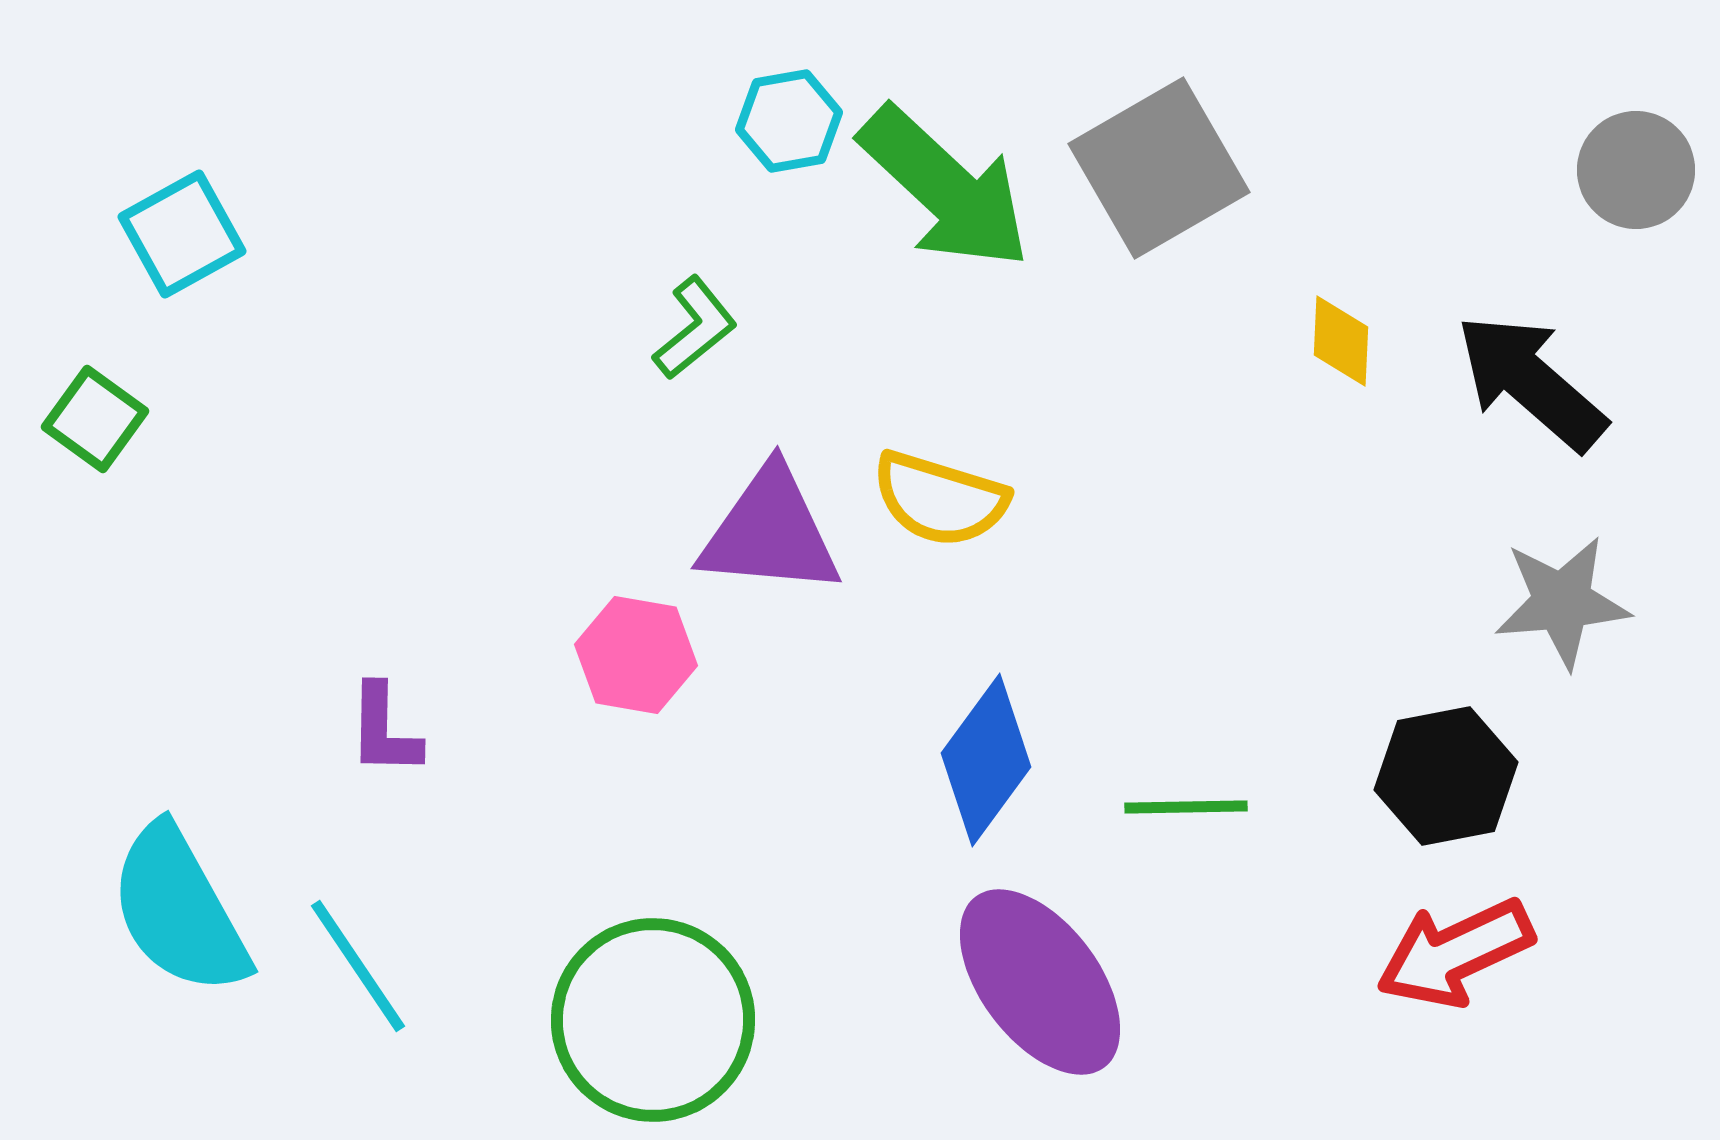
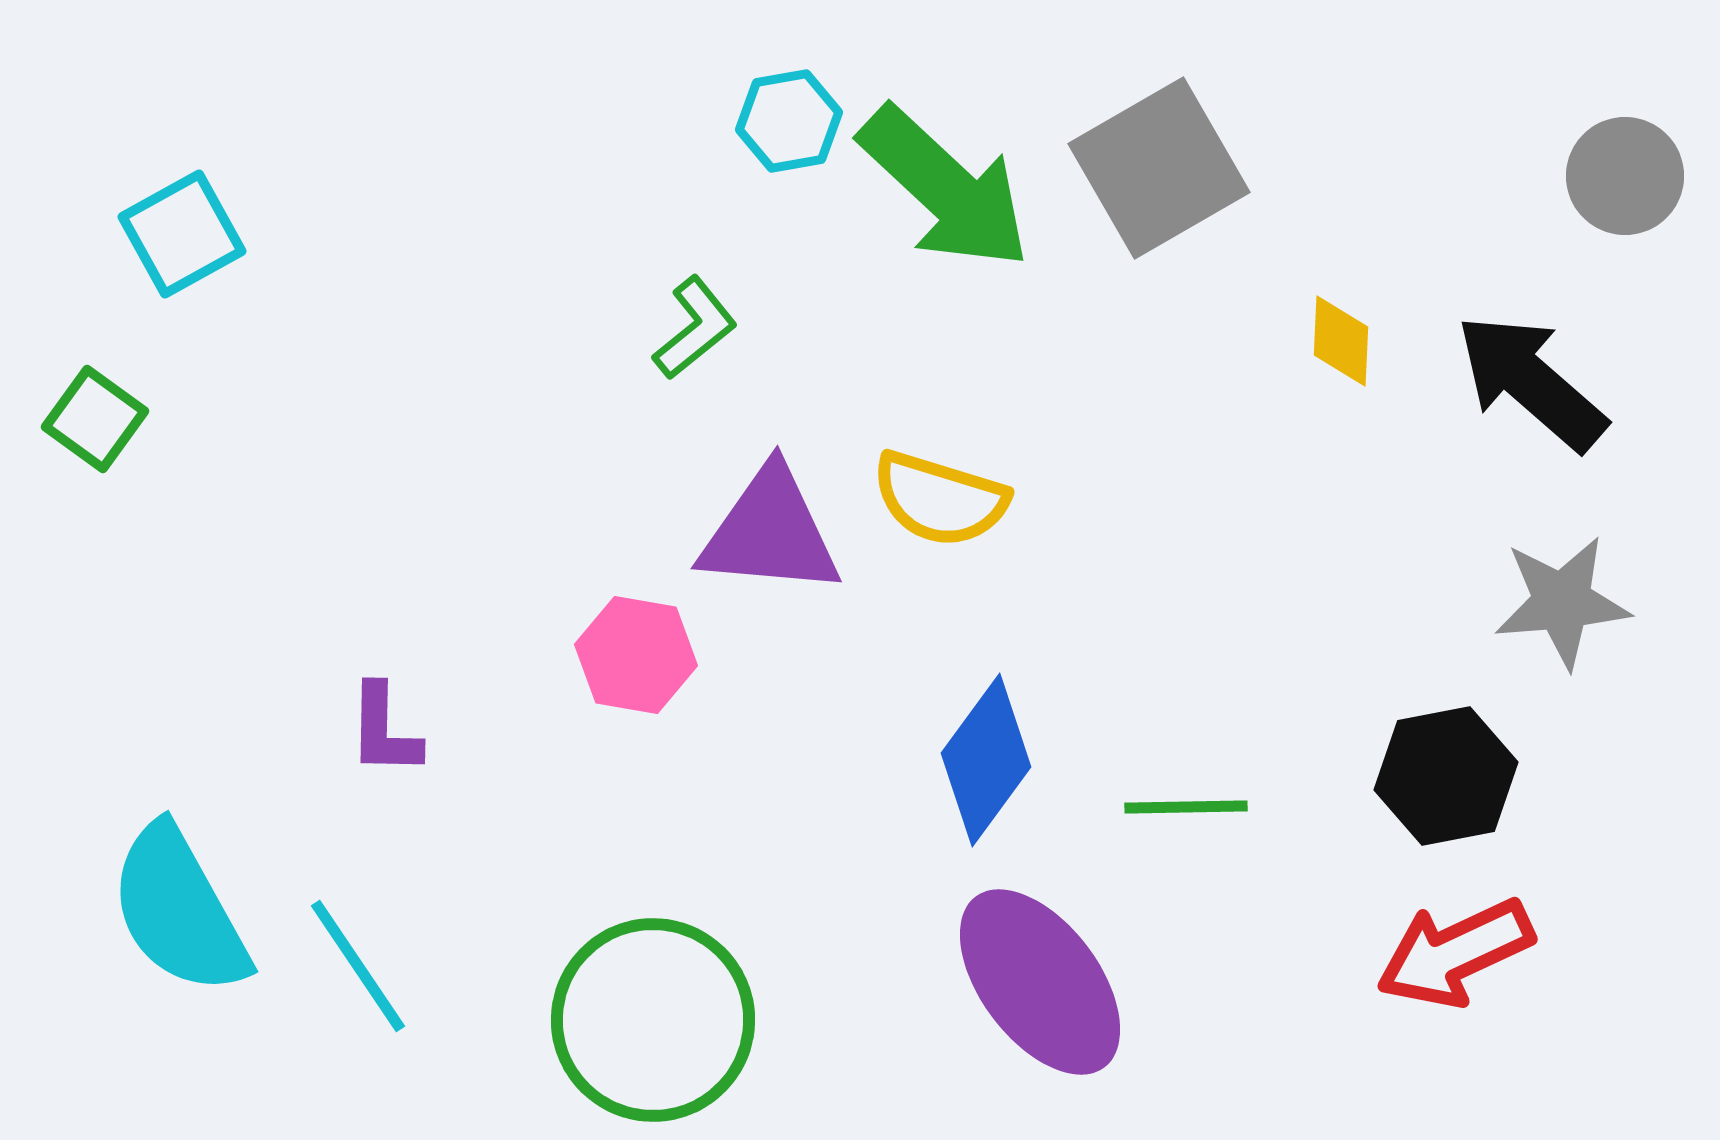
gray circle: moved 11 px left, 6 px down
